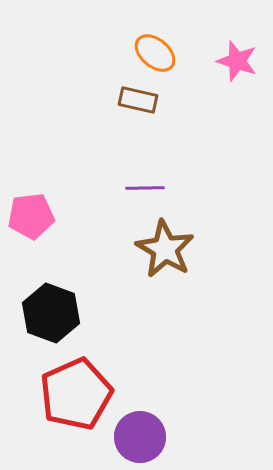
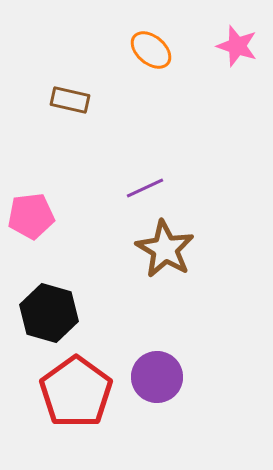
orange ellipse: moved 4 px left, 3 px up
pink star: moved 15 px up
brown rectangle: moved 68 px left
purple line: rotated 24 degrees counterclockwise
black hexagon: moved 2 px left; rotated 4 degrees counterclockwise
red pentagon: moved 2 px up; rotated 12 degrees counterclockwise
purple circle: moved 17 px right, 60 px up
